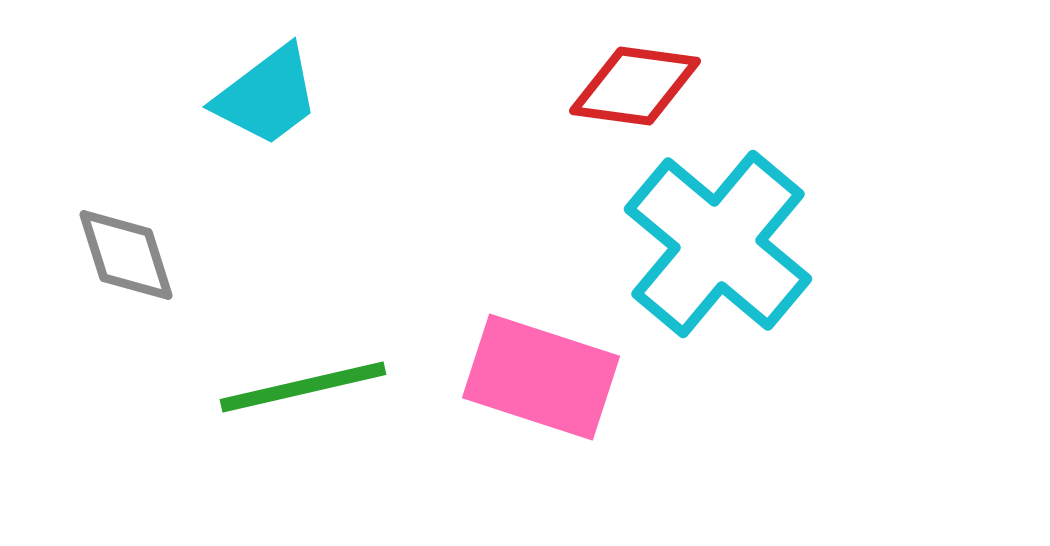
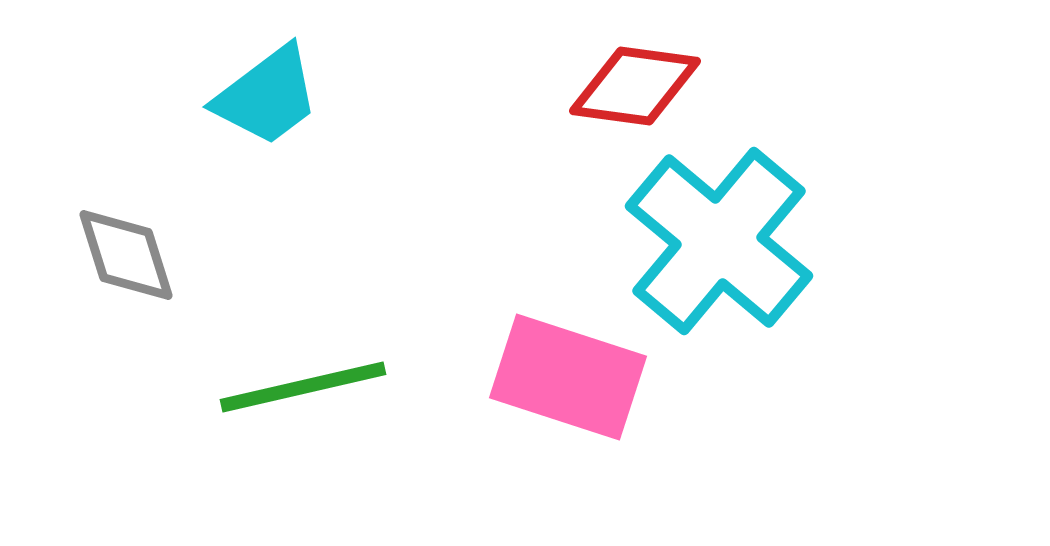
cyan cross: moved 1 px right, 3 px up
pink rectangle: moved 27 px right
